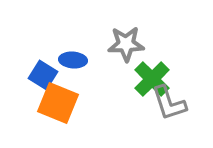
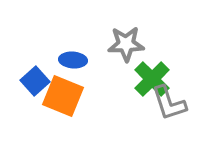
blue square: moved 8 px left, 6 px down; rotated 16 degrees clockwise
orange square: moved 5 px right, 7 px up
